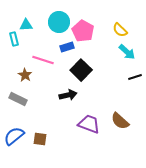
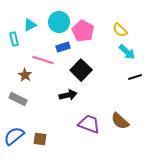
cyan triangle: moved 4 px right; rotated 24 degrees counterclockwise
blue rectangle: moved 4 px left
